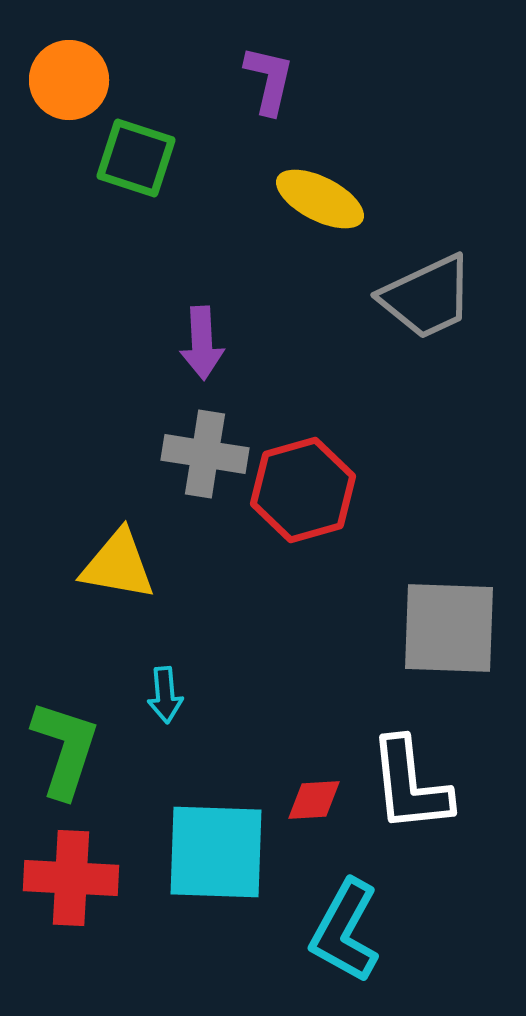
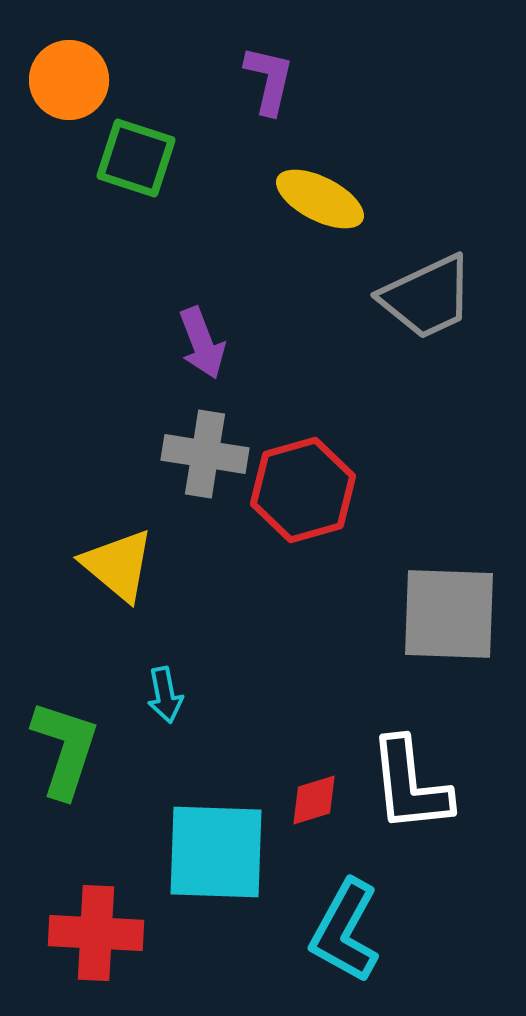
purple arrow: rotated 18 degrees counterclockwise
yellow triangle: rotated 30 degrees clockwise
gray square: moved 14 px up
cyan arrow: rotated 6 degrees counterclockwise
red diamond: rotated 14 degrees counterclockwise
red cross: moved 25 px right, 55 px down
